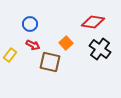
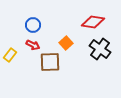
blue circle: moved 3 px right, 1 px down
brown square: rotated 15 degrees counterclockwise
